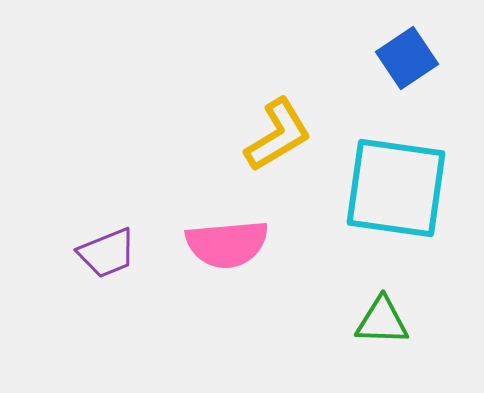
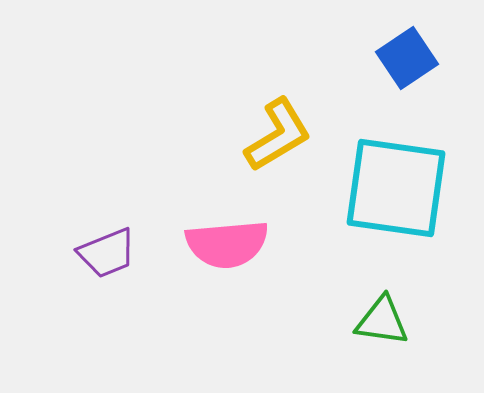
green triangle: rotated 6 degrees clockwise
